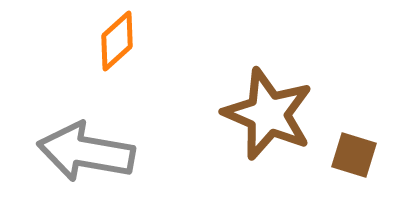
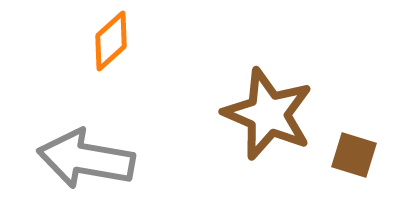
orange diamond: moved 6 px left
gray arrow: moved 7 px down
